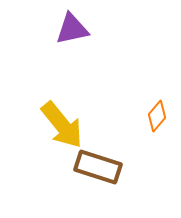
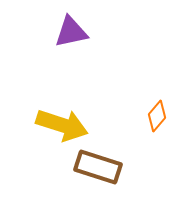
purple triangle: moved 1 px left, 3 px down
yellow arrow: rotated 33 degrees counterclockwise
